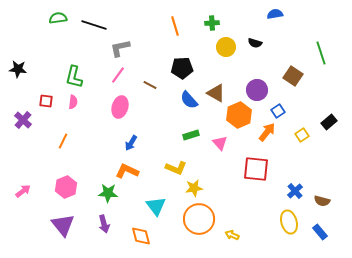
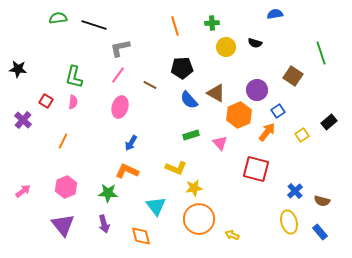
red square at (46, 101): rotated 24 degrees clockwise
red square at (256, 169): rotated 8 degrees clockwise
